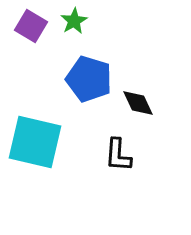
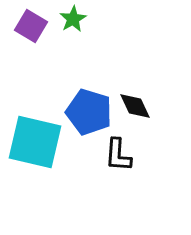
green star: moved 1 px left, 2 px up
blue pentagon: moved 33 px down
black diamond: moved 3 px left, 3 px down
